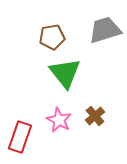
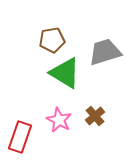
gray trapezoid: moved 22 px down
brown pentagon: moved 3 px down
green triangle: rotated 20 degrees counterclockwise
